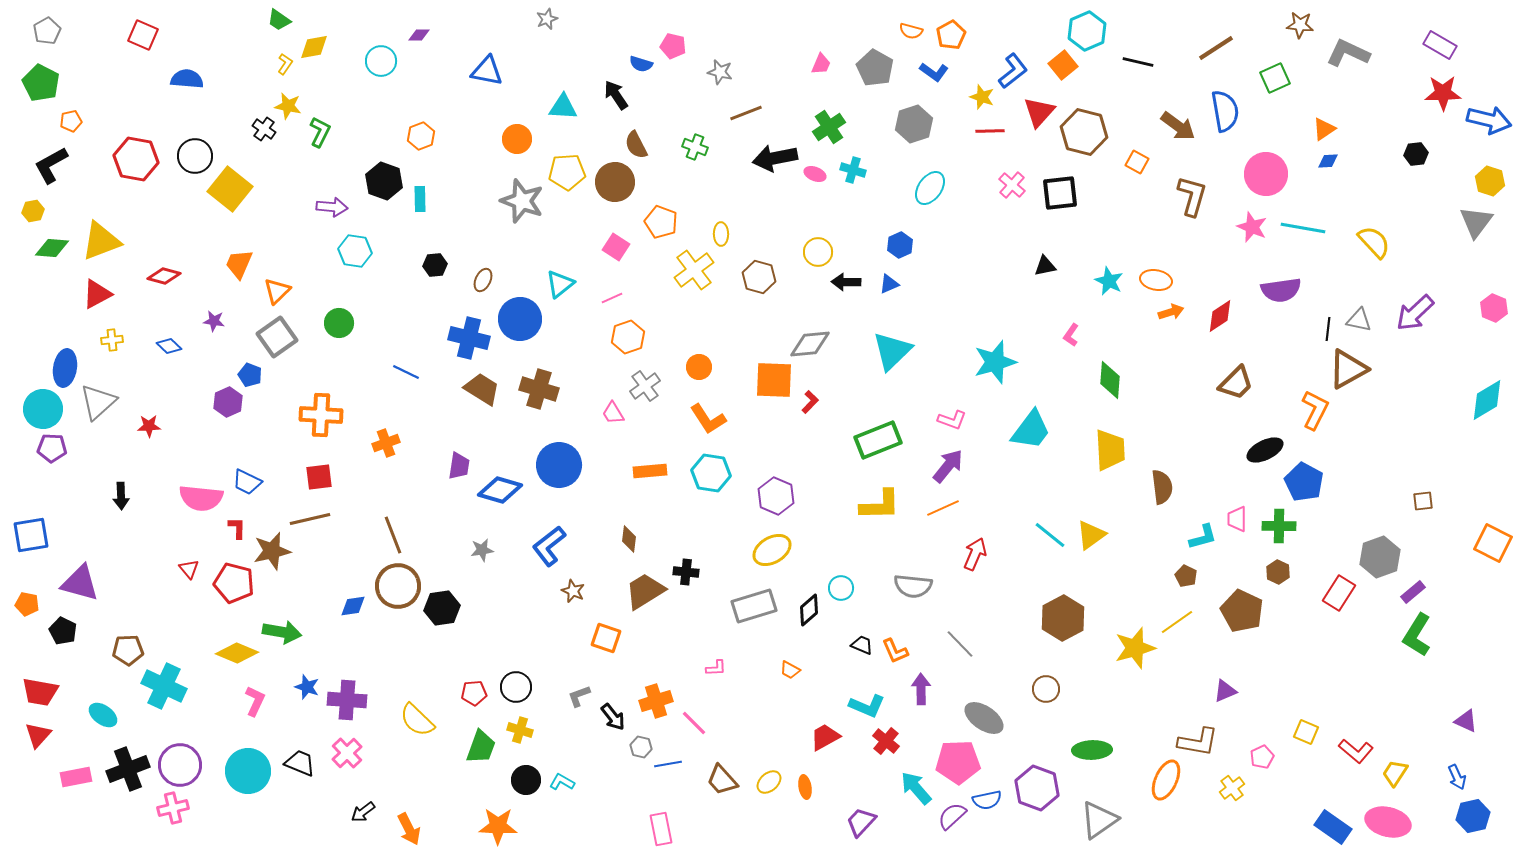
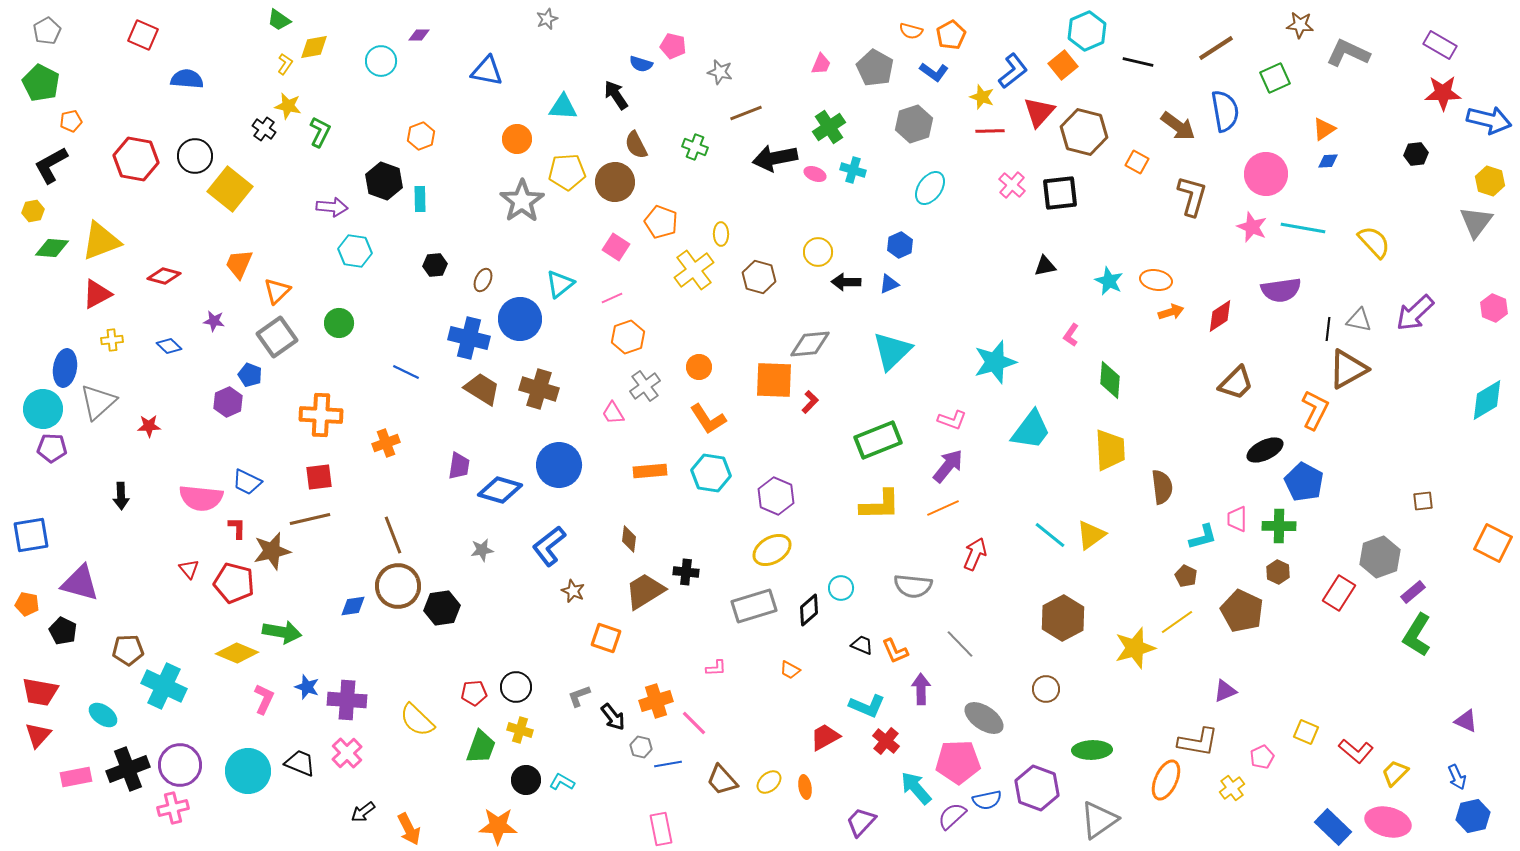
gray star at (522, 201): rotated 18 degrees clockwise
pink L-shape at (255, 701): moved 9 px right, 2 px up
yellow trapezoid at (1395, 773): rotated 12 degrees clockwise
blue rectangle at (1333, 827): rotated 9 degrees clockwise
